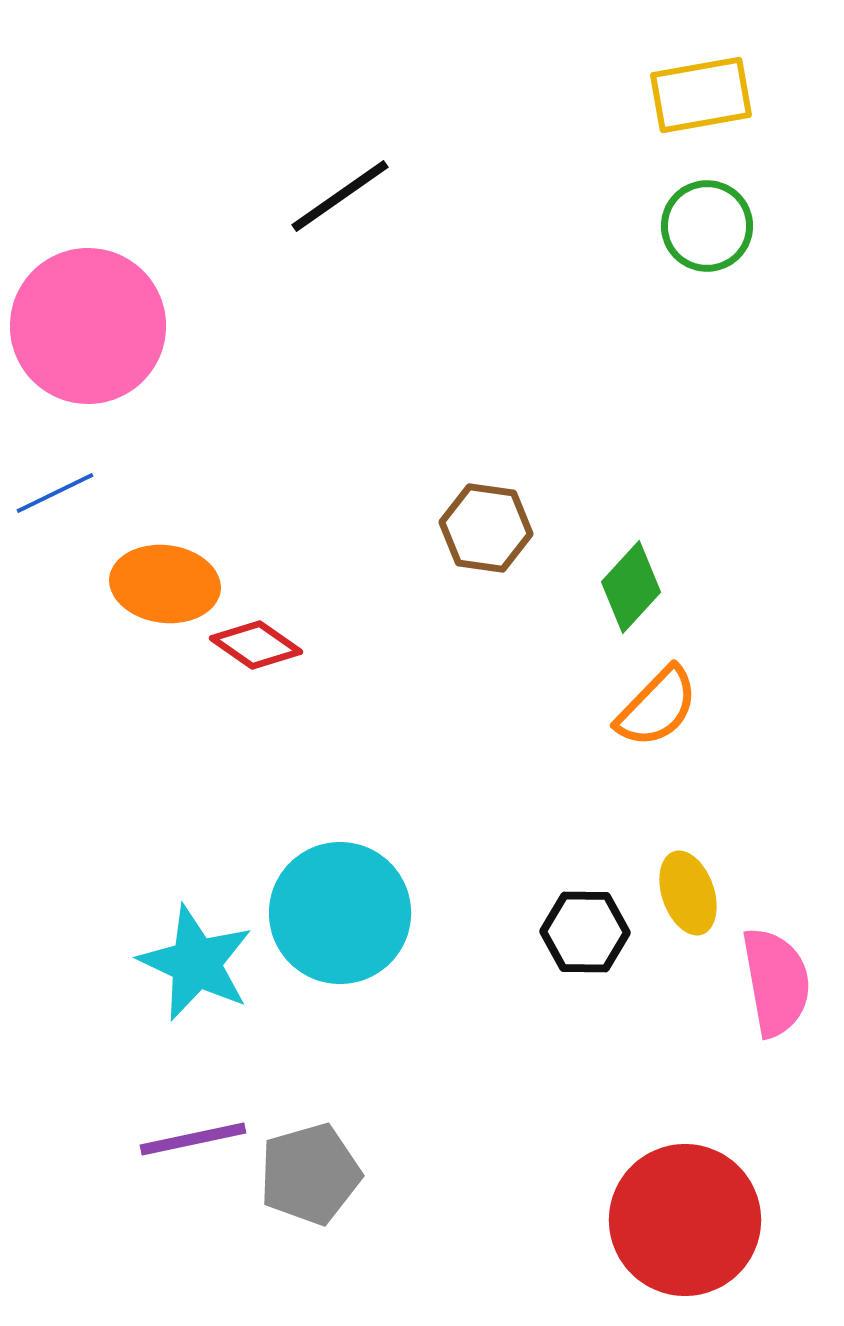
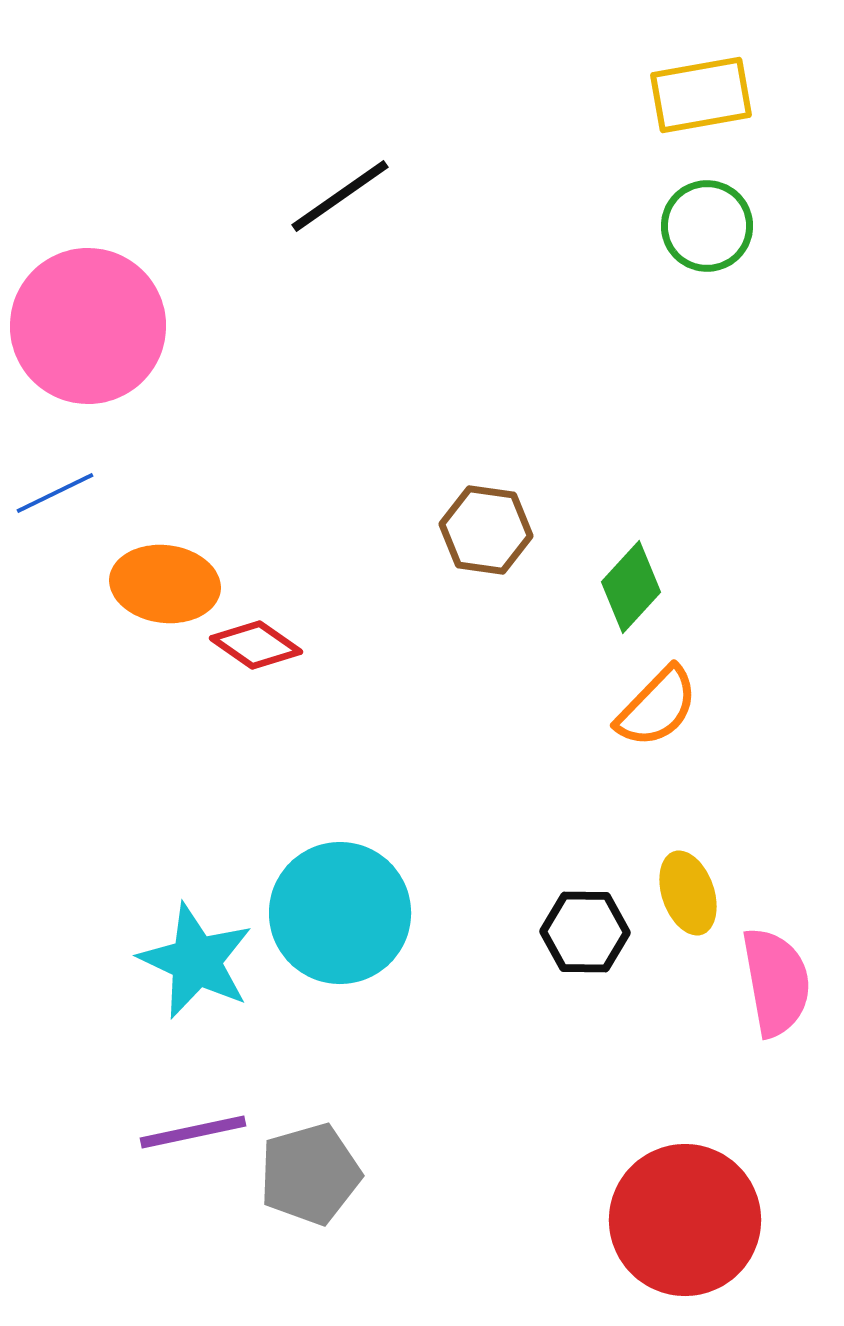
brown hexagon: moved 2 px down
cyan star: moved 2 px up
purple line: moved 7 px up
